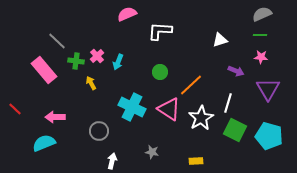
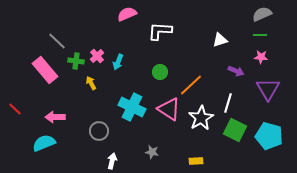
pink rectangle: moved 1 px right
